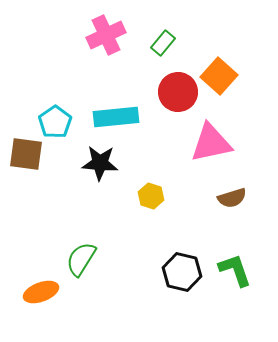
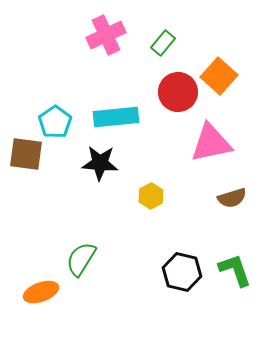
yellow hexagon: rotated 15 degrees clockwise
